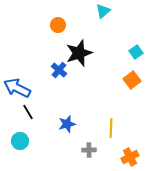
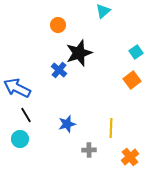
black line: moved 2 px left, 3 px down
cyan circle: moved 2 px up
orange cross: rotated 12 degrees counterclockwise
